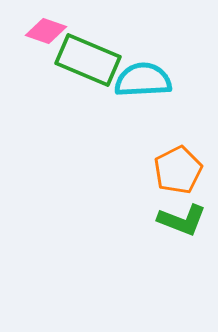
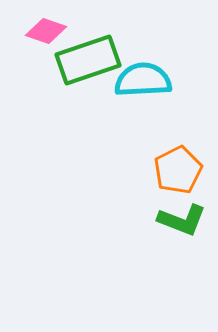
green rectangle: rotated 42 degrees counterclockwise
